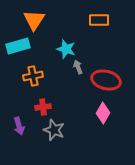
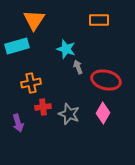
cyan rectangle: moved 1 px left
orange cross: moved 2 px left, 7 px down
purple arrow: moved 1 px left, 3 px up
gray star: moved 15 px right, 16 px up
